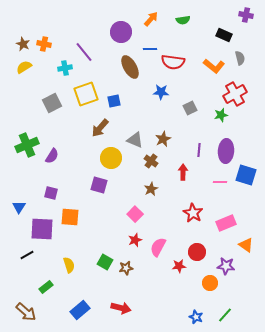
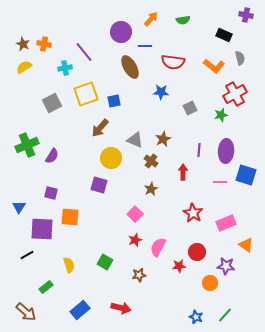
blue line at (150, 49): moved 5 px left, 3 px up
brown star at (126, 268): moved 13 px right, 7 px down
